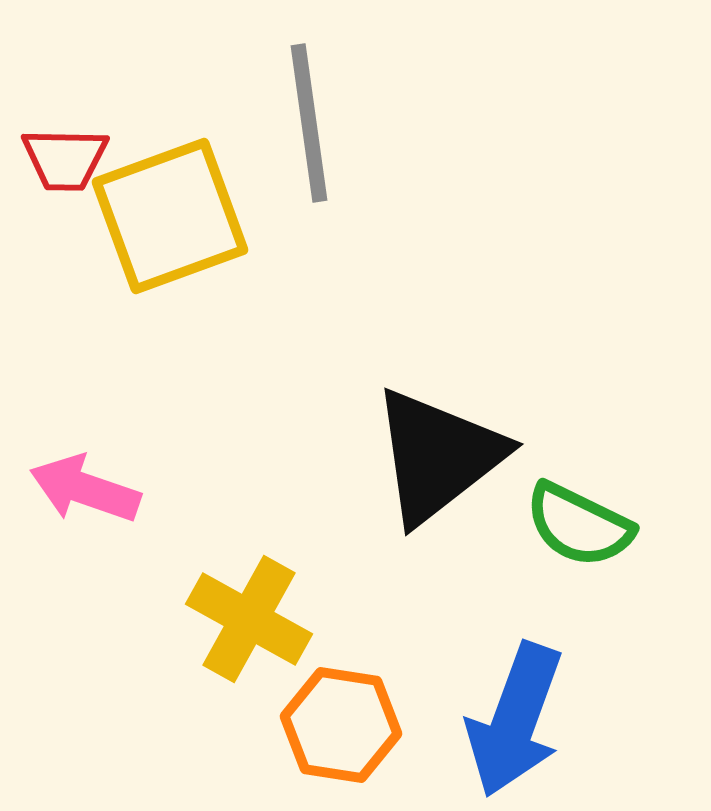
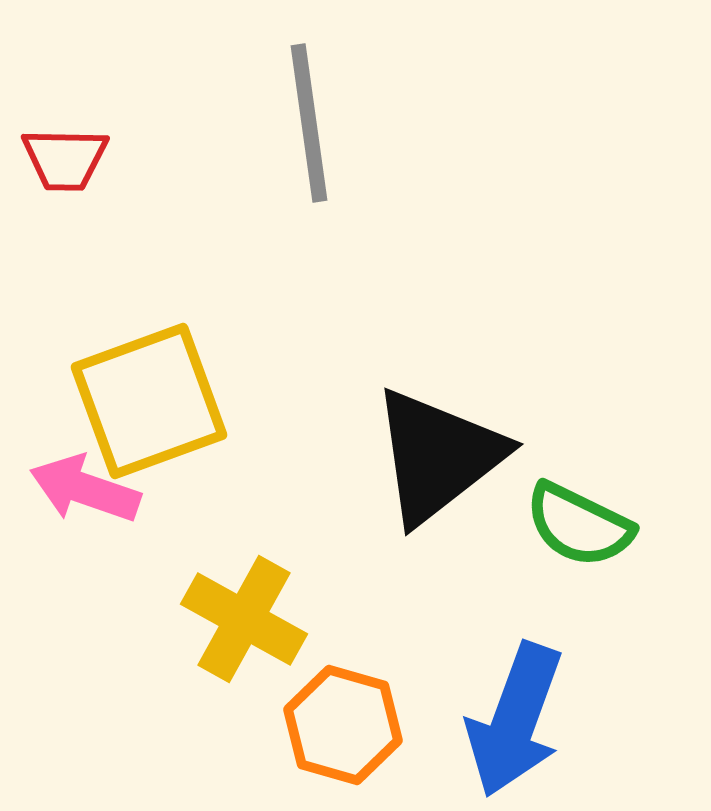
yellow square: moved 21 px left, 185 px down
yellow cross: moved 5 px left
orange hexagon: moved 2 px right; rotated 7 degrees clockwise
